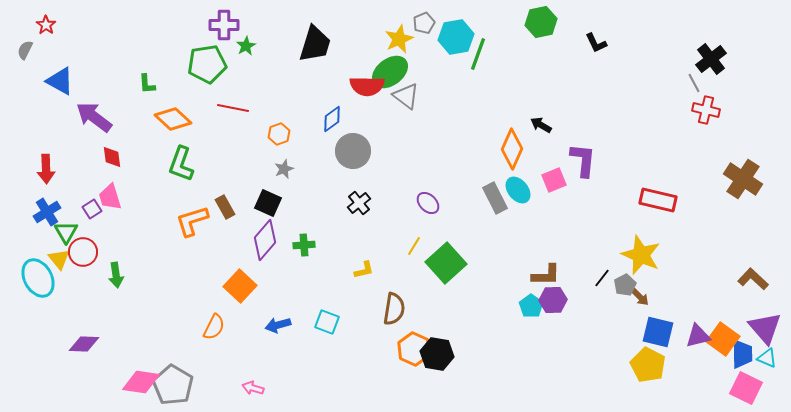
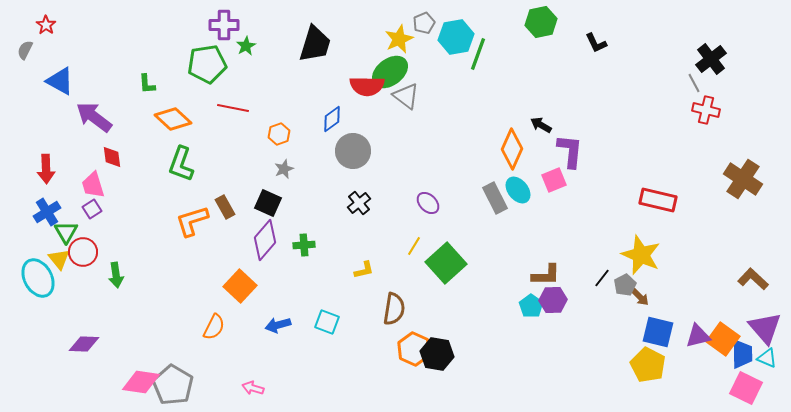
purple L-shape at (583, 160): moved 13 px left, 9 px up
pink trapezoid at (110, 197): moved 17 px left, 12 px up
